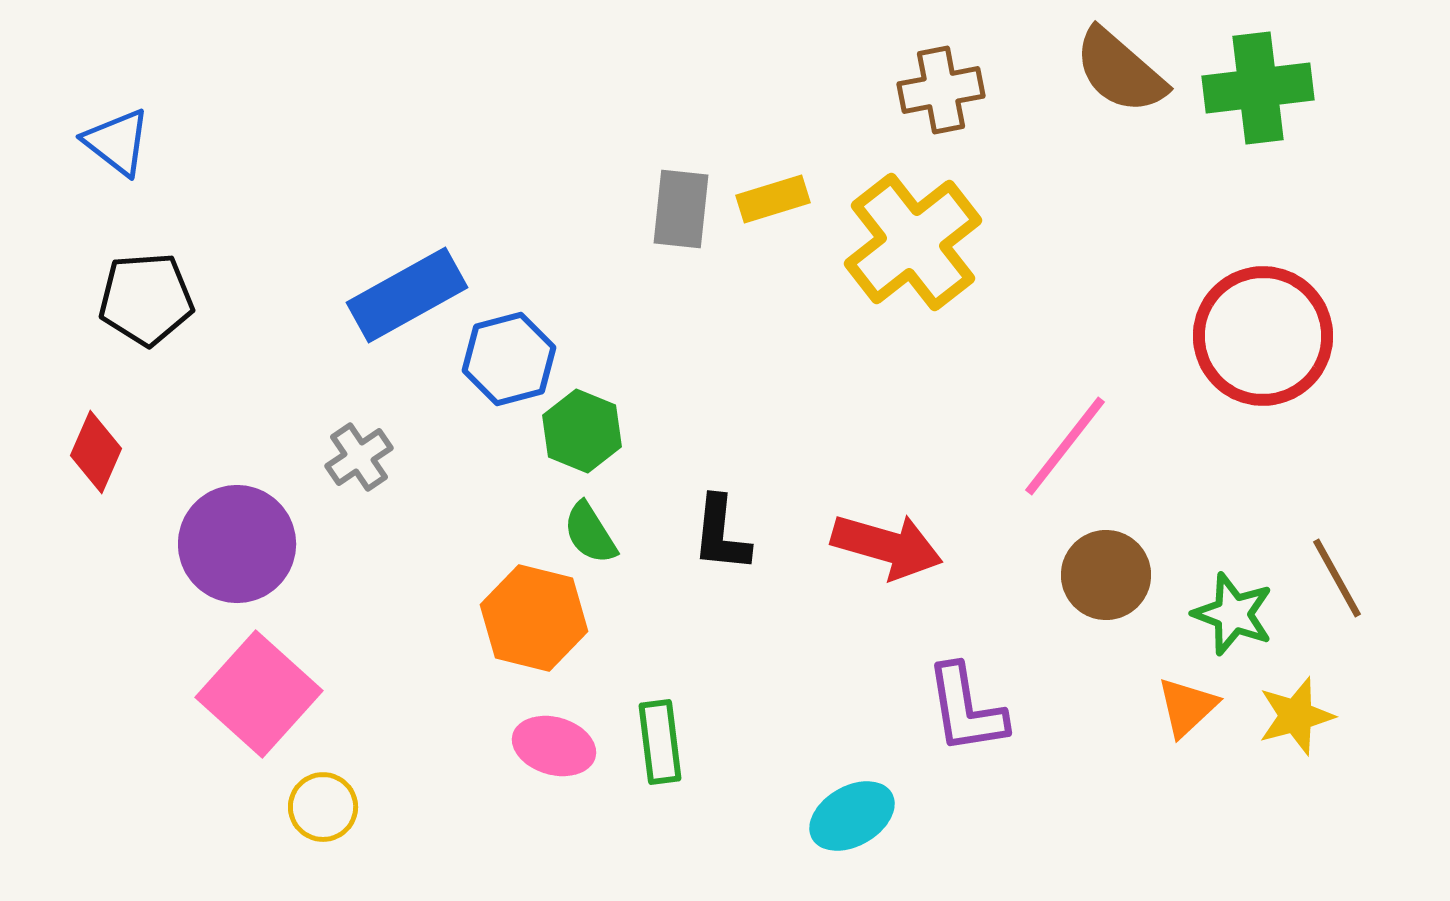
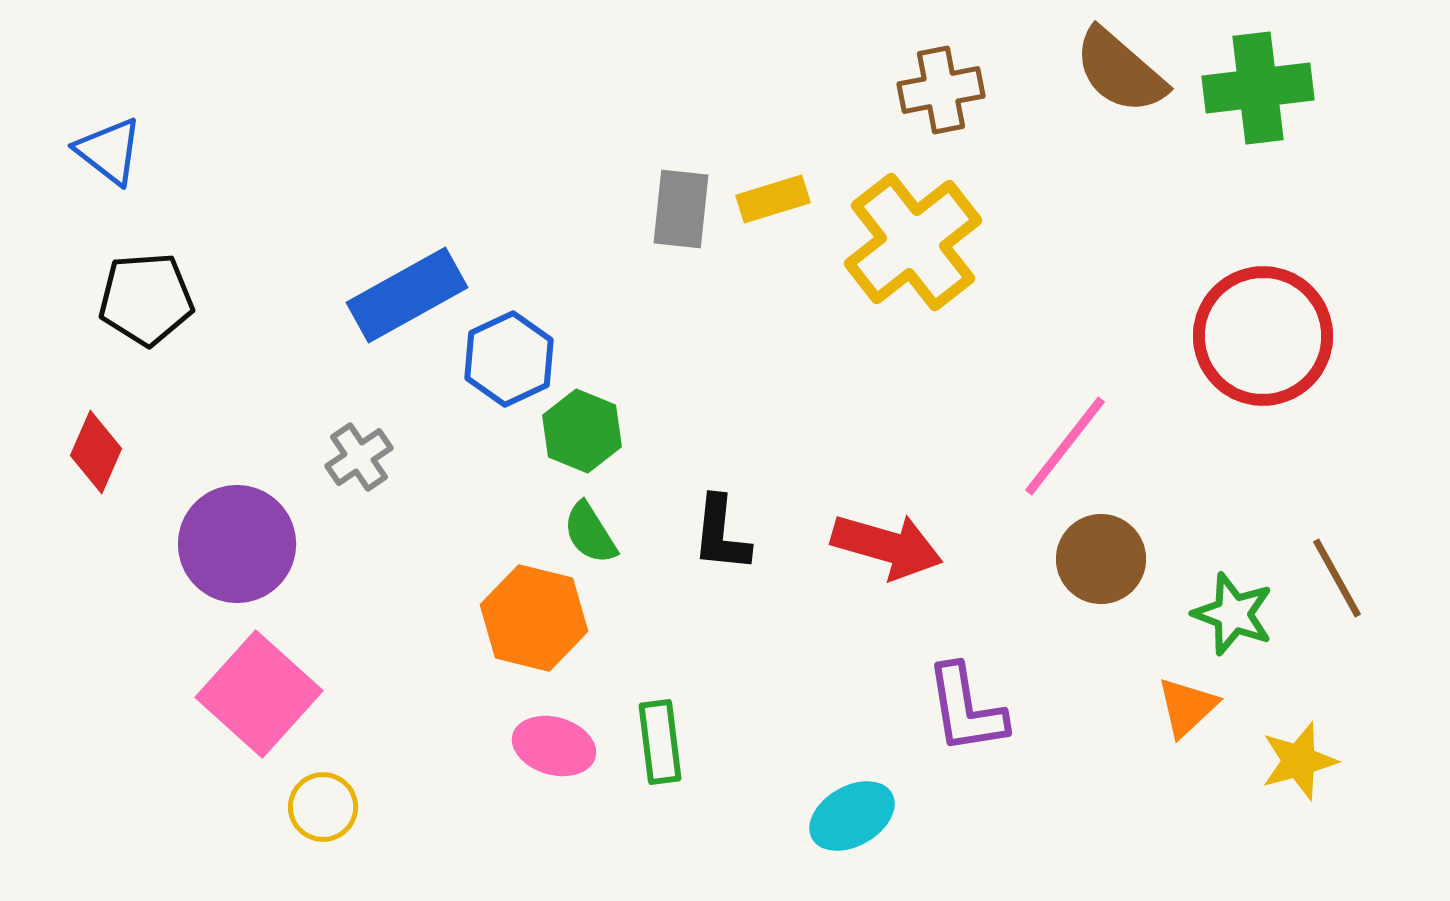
blue triangle: moved 8 px left, 9 px down
blue hexagon: rotated 10 degrees counterclockwise
brown circle: moved 5 px left, 16 px up
yellow star: moved 3 px right, 45 px down
